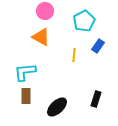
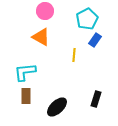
cyan pentagon: moved 3 px right, 2 px up
blue rectangle: moved 3 px left, 6 px up
